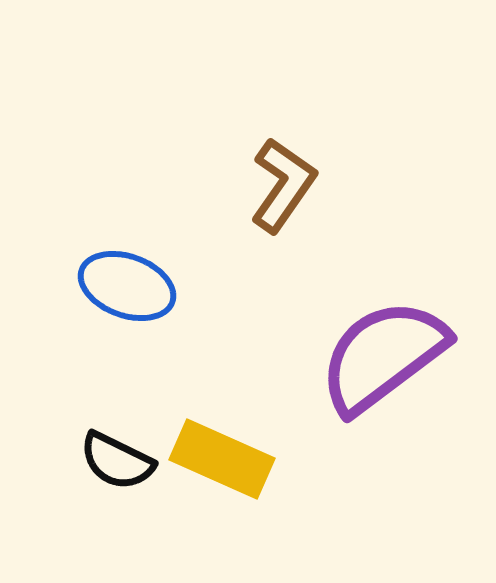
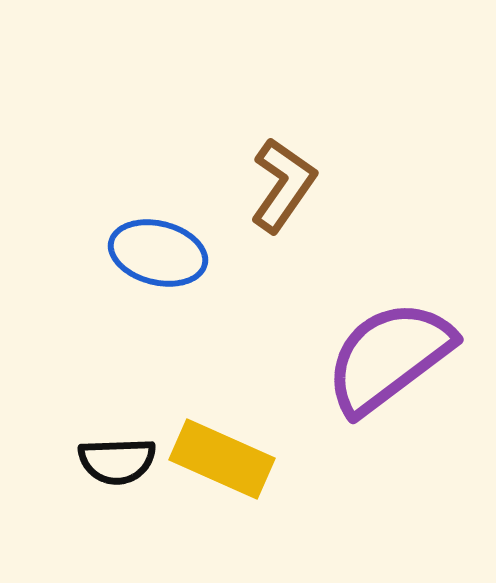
blue ellipse: moved 31 px right, 33 px up; rotated 6 degrees counterclockwise
purple semicircle: moved 6 px right, 1 px down
black semicircle: rotated 28 degrees counterclockwise
